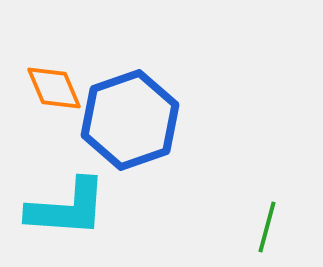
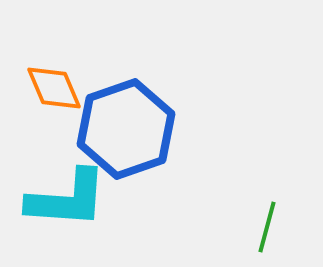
blue hexagon: moved 4 px left, 9 px down
cyan L-shape: moved 9 px up
